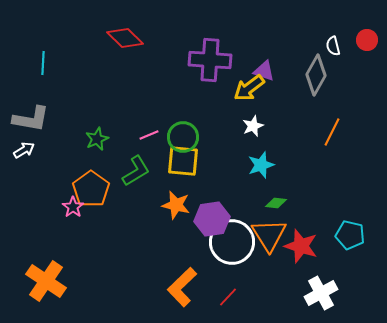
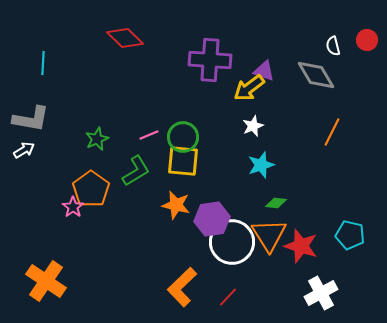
gray diamond: rotated 60 degrees counterclockwise
